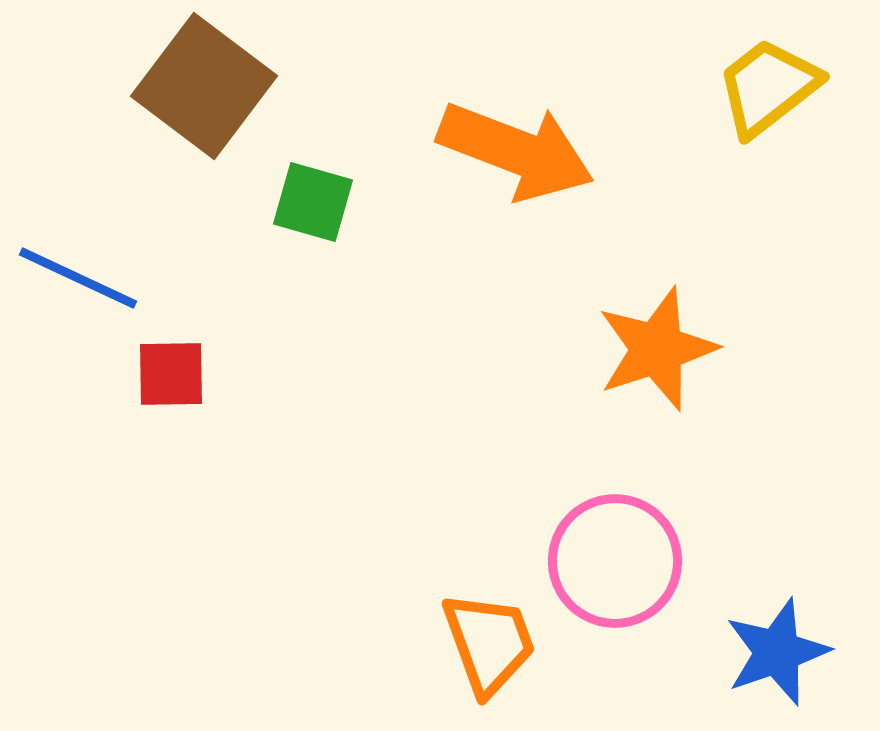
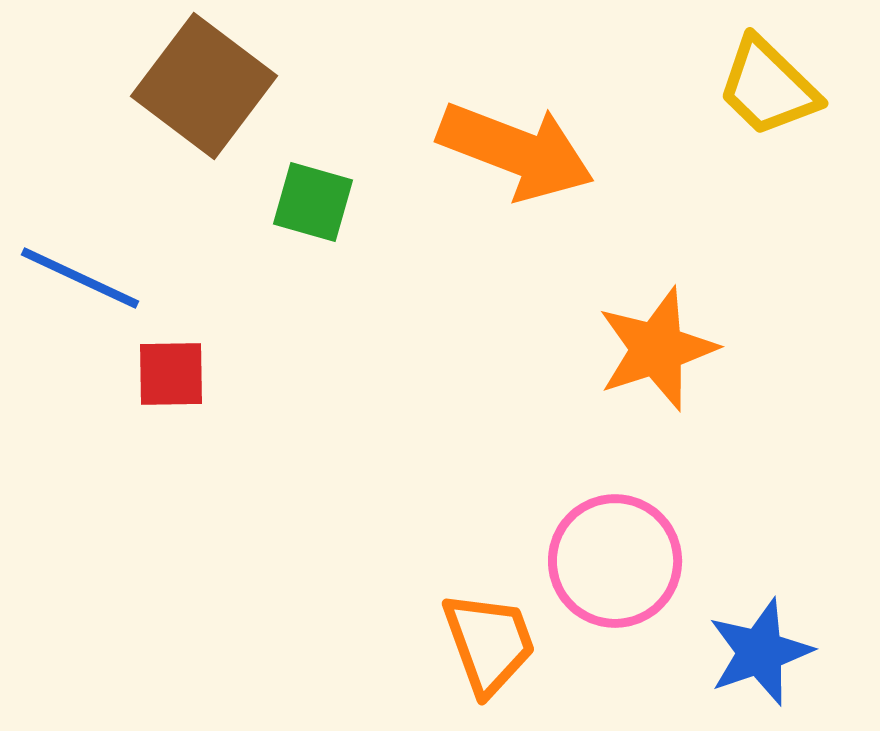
yellow trapezoid: rotated 98 degrees counterclockwise
blue line: moved 2 px right
blue star: moved 17 px left
